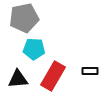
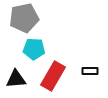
black triangle: moved 2 px left
